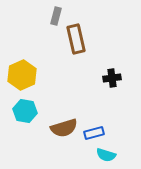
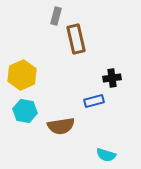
brown semicircle: moved 3 px left, 2 px up; rotated 8 degrees clockwise
blue rectangle: moved 32 px up
